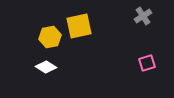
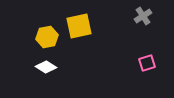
yellow hexagon: moved 3 px left
